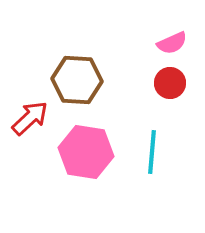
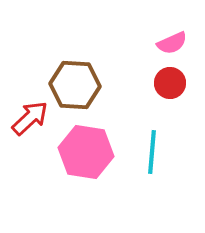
brown hexagon: moved 2 px left, 5 px down
